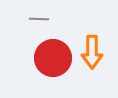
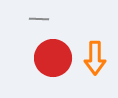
orange arrow: moved 3 px right, 6 px down
